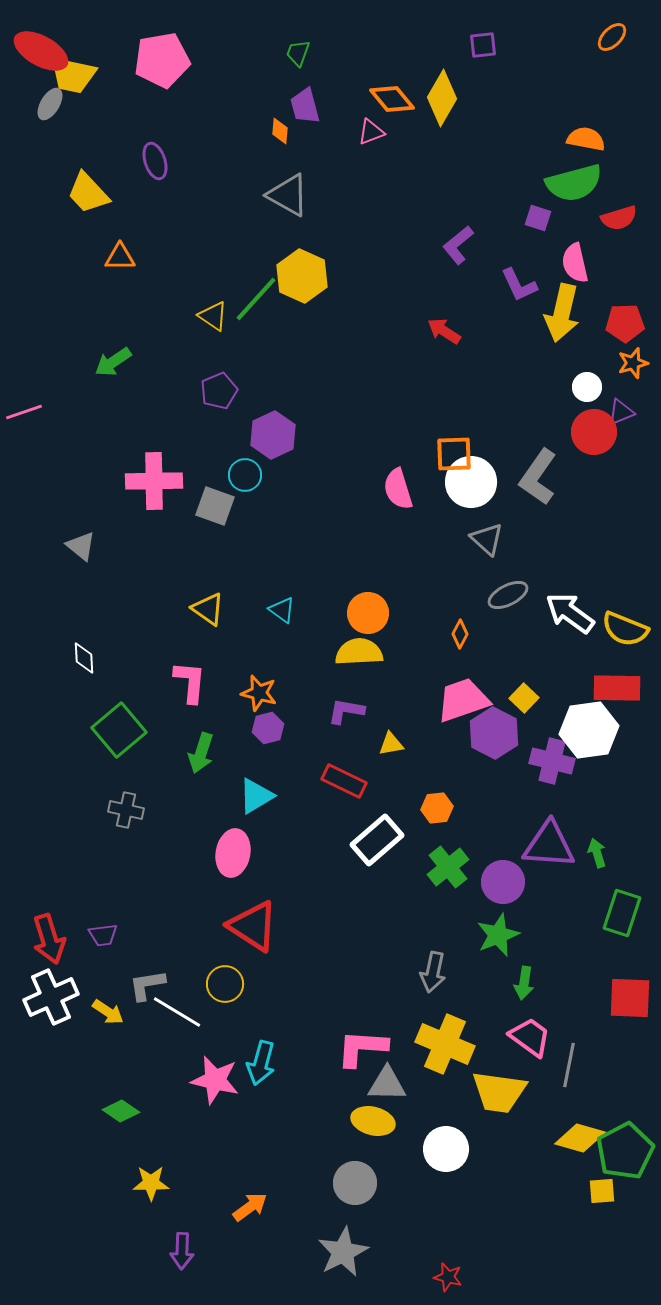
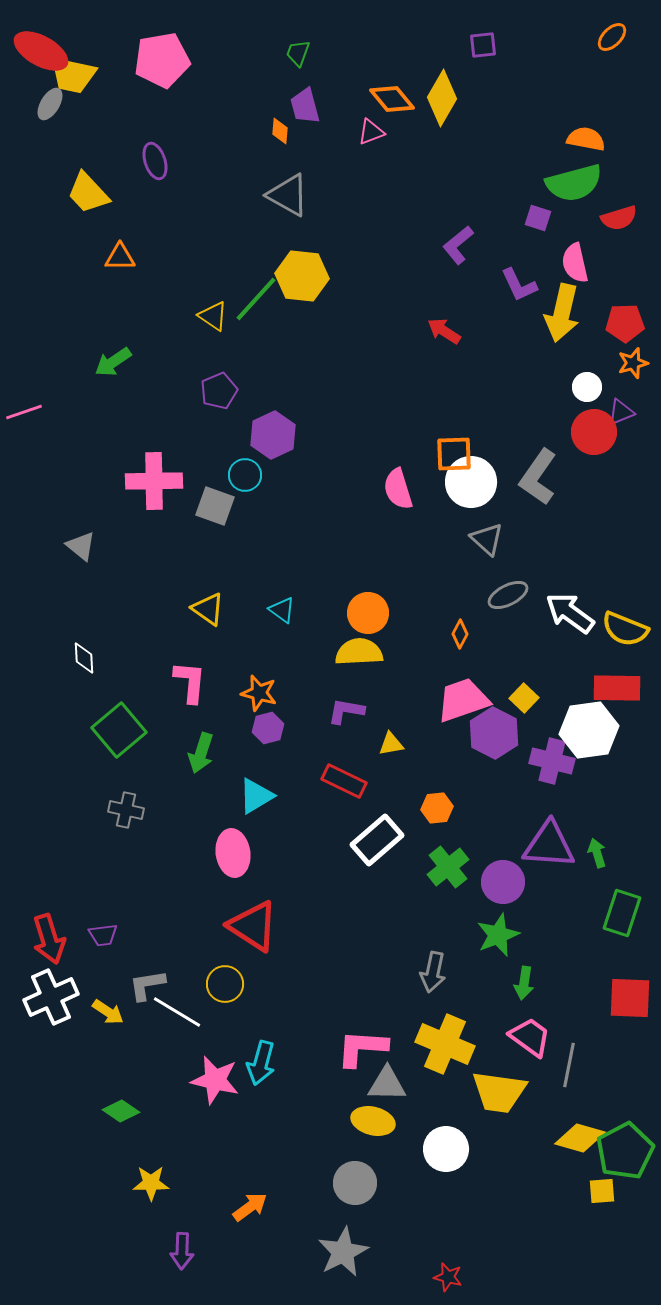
yellow hexagon at (302, 276): rotated 18 degrees counterclockwise
pink ellipse at (233, 853): rotated 18 degrees counterclockwise
